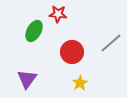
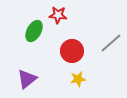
red star: moved 1 px down
red circle: moved 1 px up
purple triangle: rotated 15 degrees clockwise
yellow star: moved 2 px left, 4 px up; rotated 21 degrees clockwise
